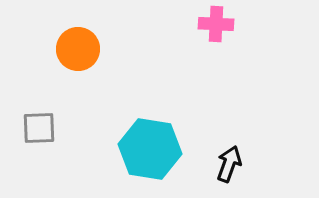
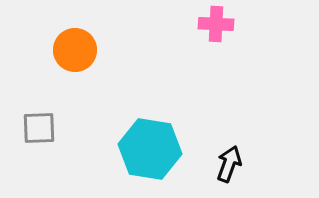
orange circle: moved 3 px left, 1 px down
